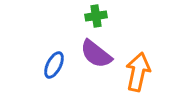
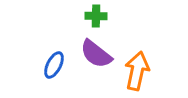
green cross: rotated 10 degrees clockwise
orange arrow: moved 1 px left, 1 px up
